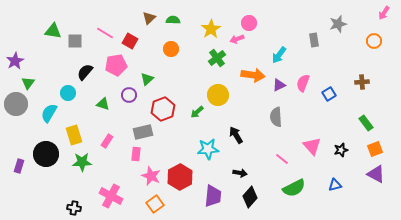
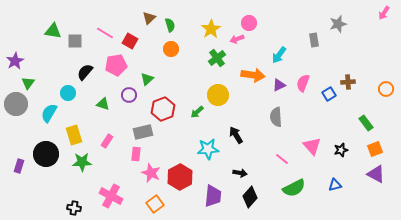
green semicircle at (173, 20): moved 3 px left, 5 px down; rotated 72 degrees clockwise
orange circle at (374, 41): moved 12 px right, 48 px down
brown cross at (362, 82): moved 14 px left
pink star at (151, 176): moved 3 px up
